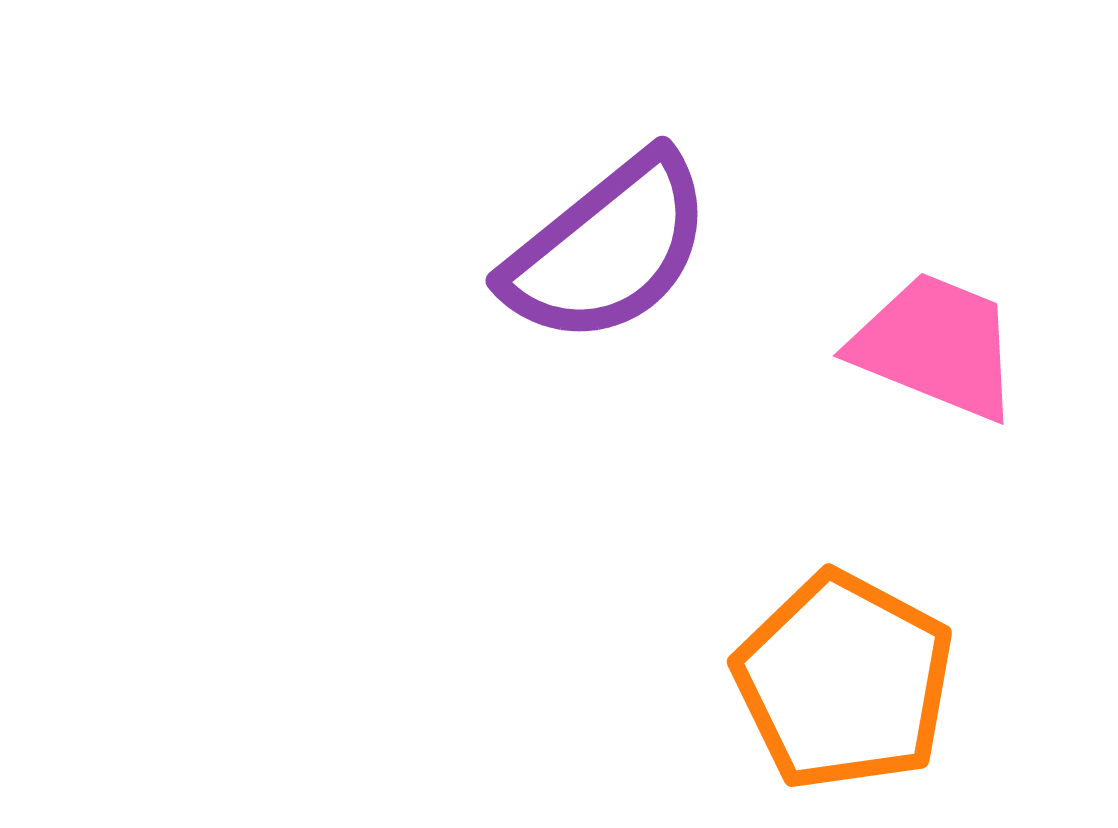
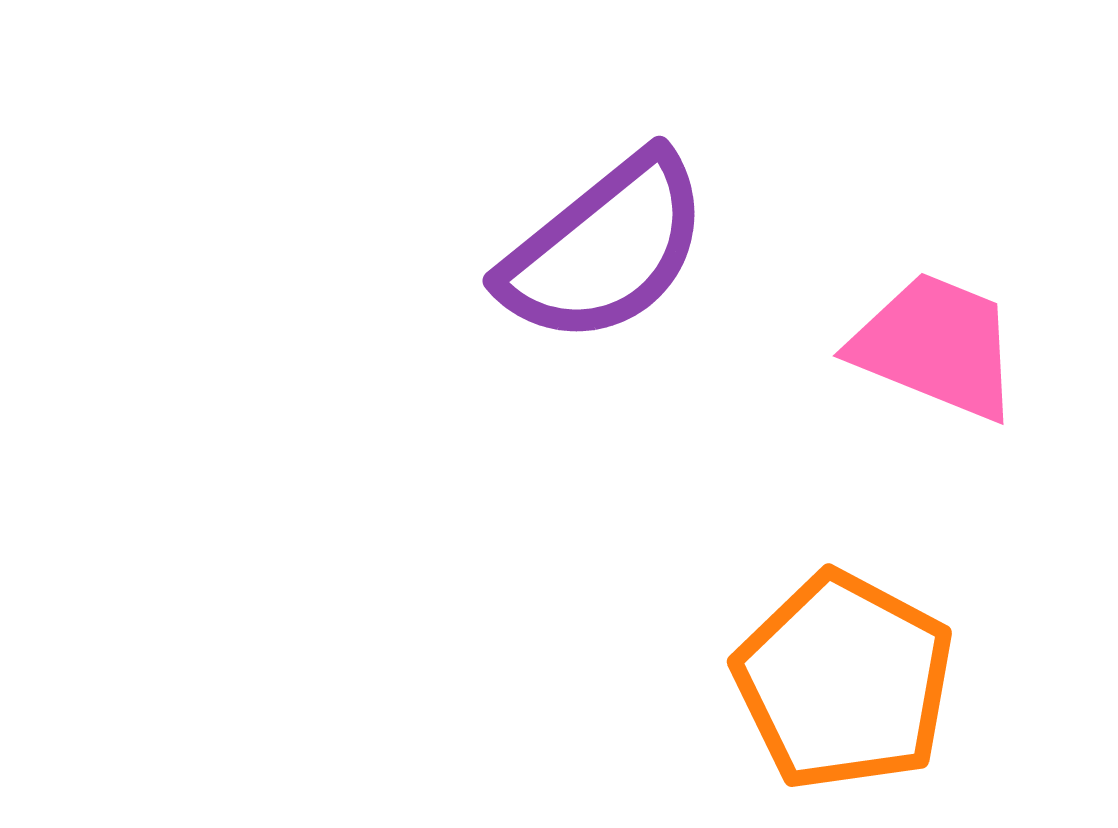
purple semicircle: moved 3 px left
